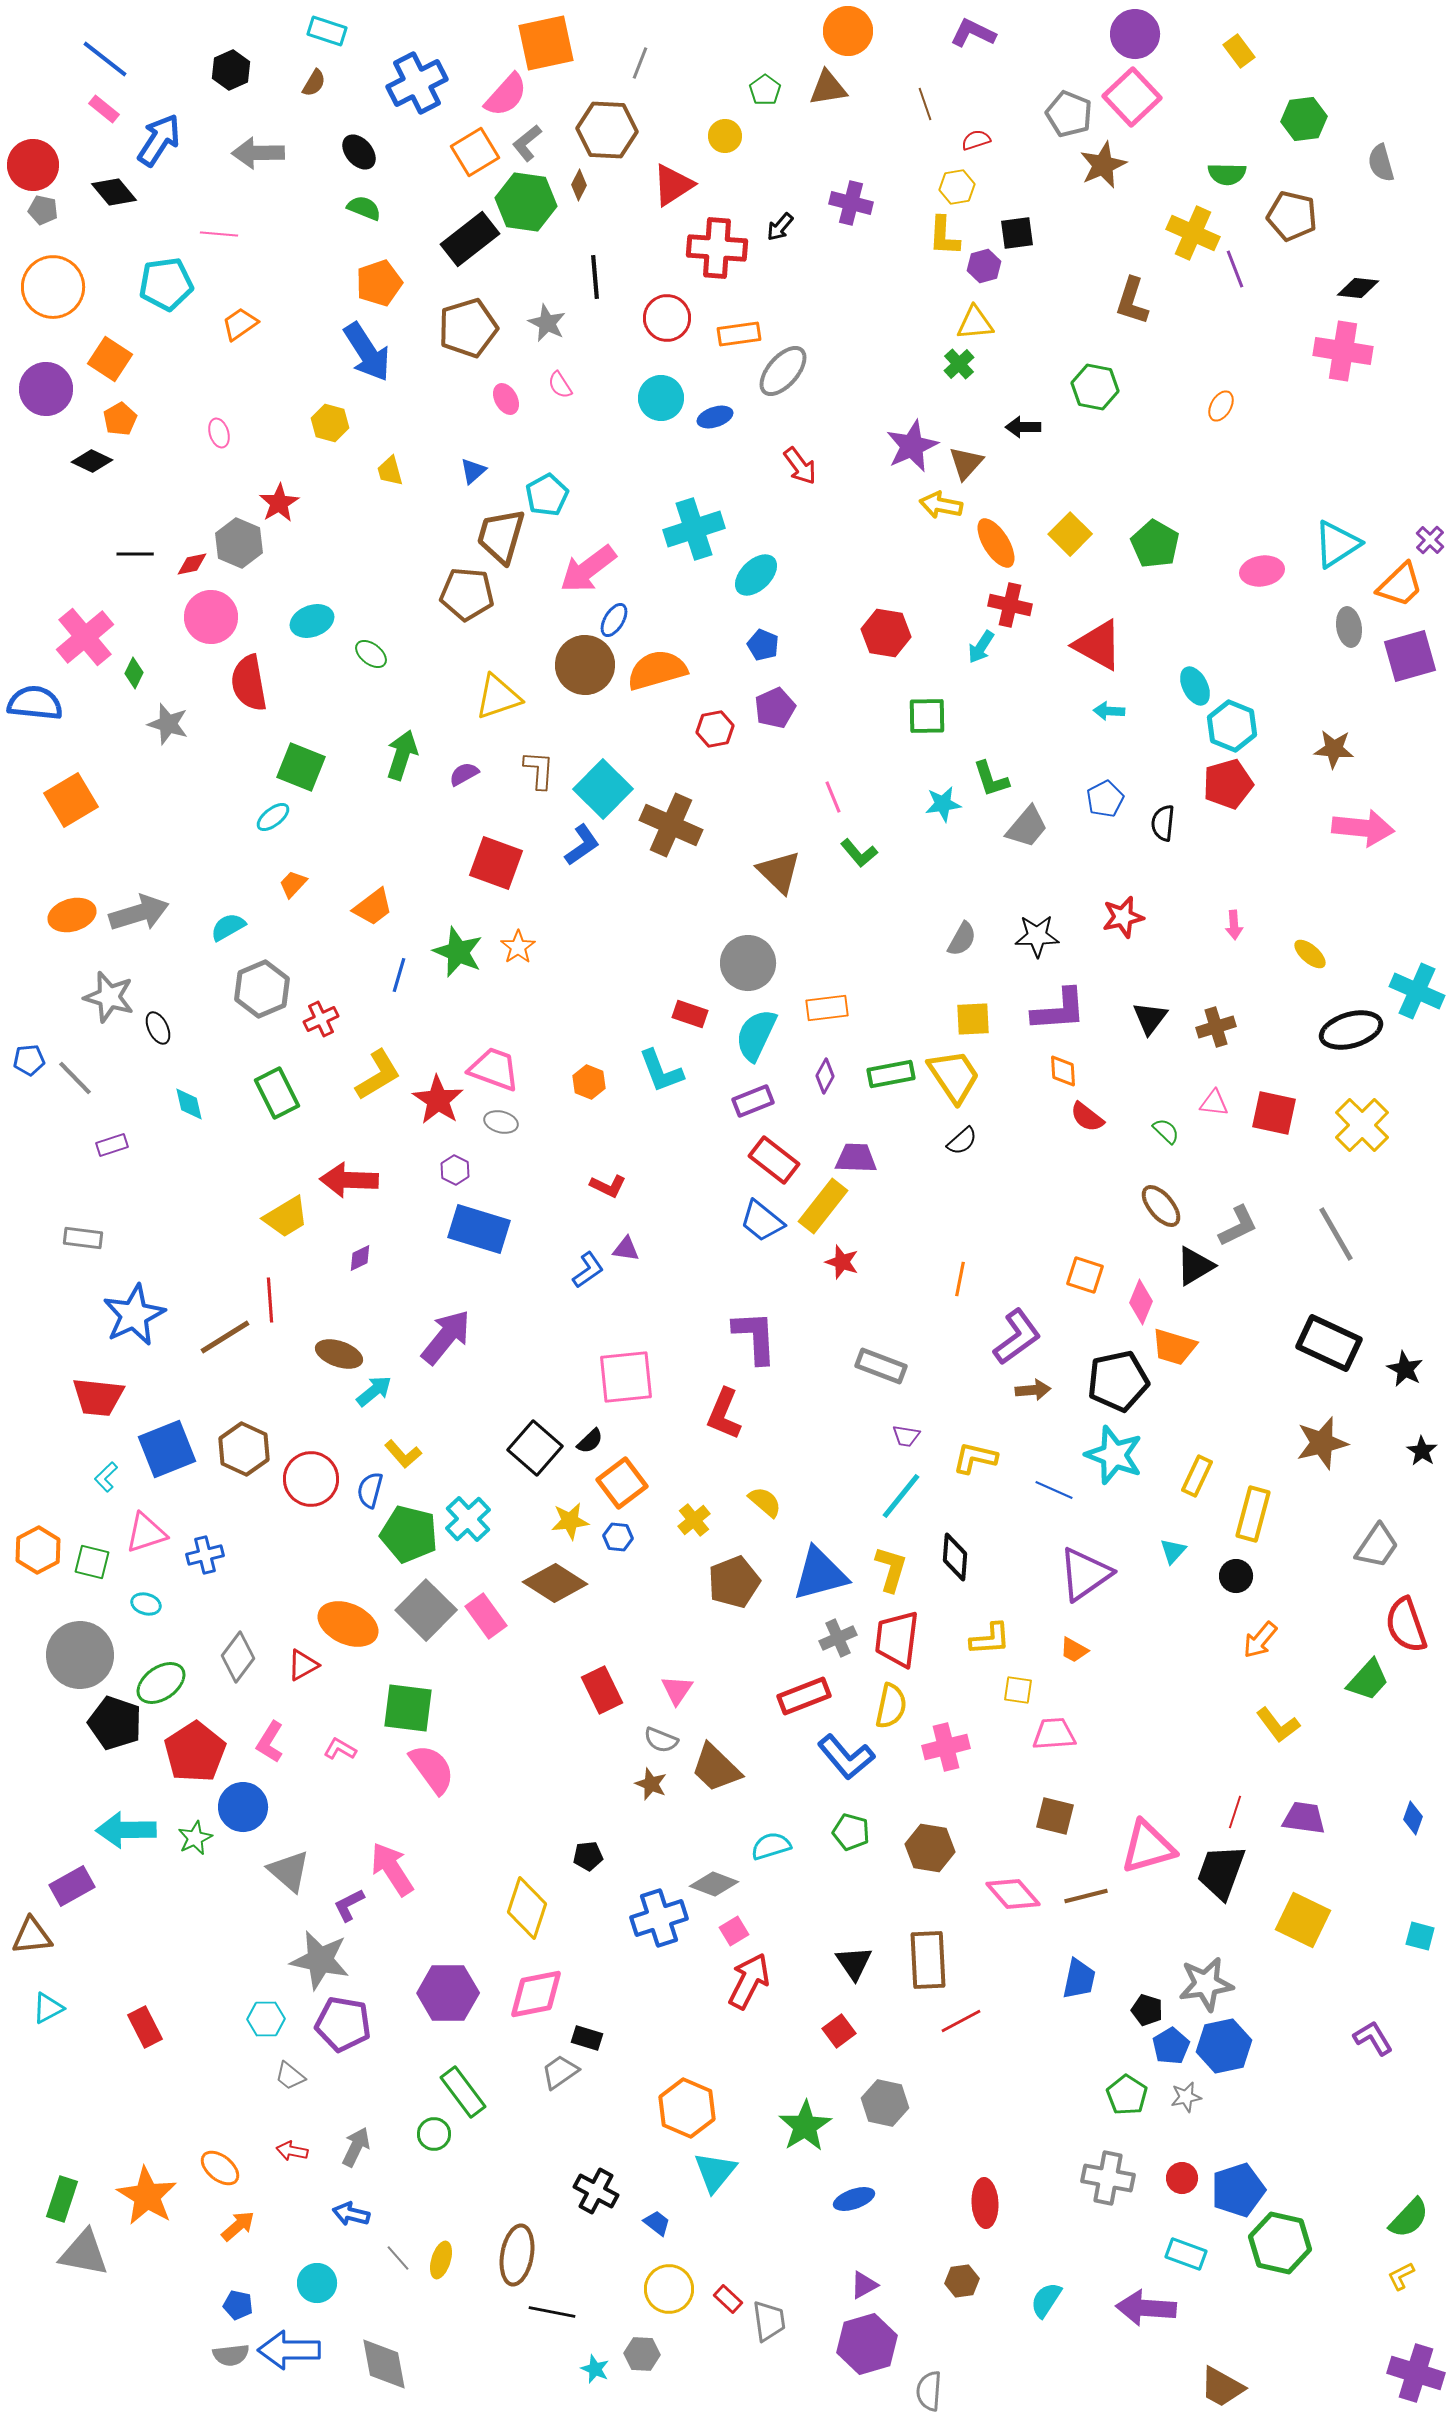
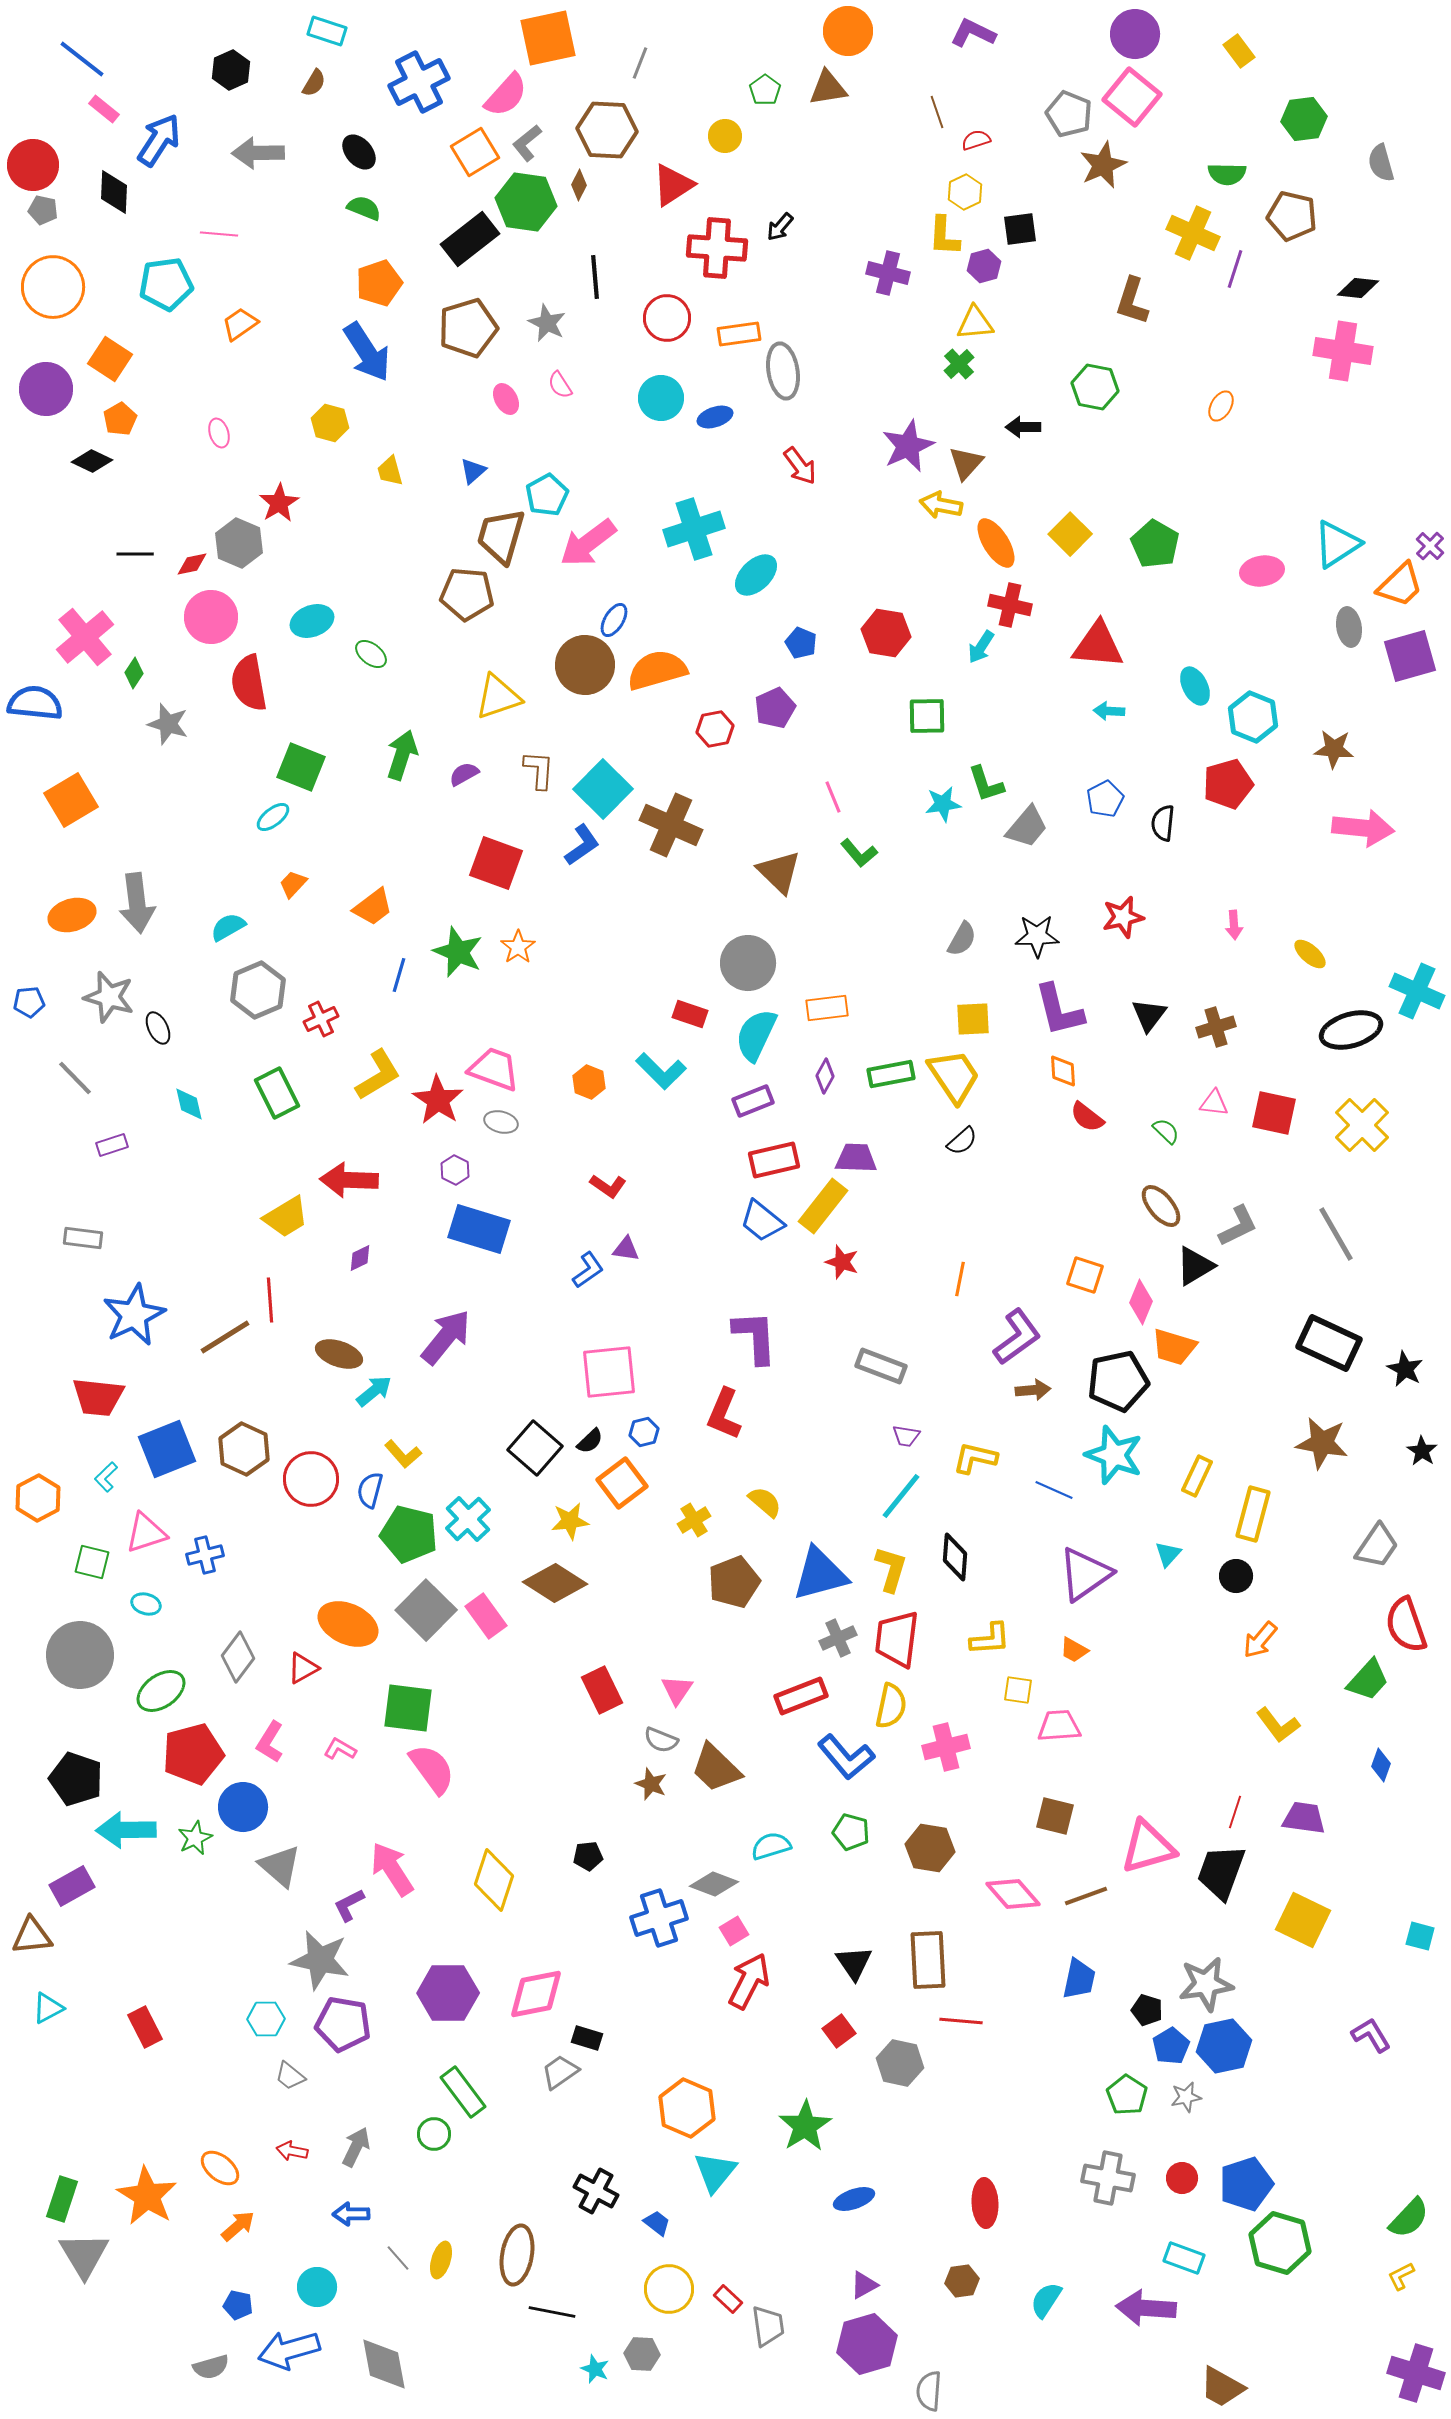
orange square at (546, 43): moved 2 px right, 5 px up
blue line at (105, 59): moved 23 px left
blue cross at (417, 83): moved 2 px right, 1 px up
pink square at (1132, 97): rotated 8 degrees counterclockwise
brown line at (925, 104): moved 12 px right, 8 px down
yellow hexagon at (957, 187): moved 8 px right, 5 px down; rotated 16 degrees counterclockwise
black diamond at (114, 192): rotated 42 degrees clockwise
purple cross at (851, 203): moved 37 px right, 70 px down
black square at (1017, 233): moved 3 px right, 4 px up
purple line at (1235, 269): rotated 39 degrees clockwise
gray ellipse at (783, 371): rotated 50 degrees counterclockwise
purple star at (912, 446): moved 4 px left
purple cross at (1430, 540): moved 6 px down
pink arrow at (588, 569): moved 26 px up
blue pentagon at (763, 645): moved 38 px right, 2 px up
red triangle at (1098, 645): rotated 24 degrees counterclockwise
green diamond at (134, 673): rotated 8 degrees clockwise
cyan hexagon at (1232, 726): moved 21 px right, 9 px up
green L-shape at (991, 779): moved 5 px left, 5 px down
gray arrow at (139, 913): moved 2 px left, 10 px up; rotated 100 degrees clockwise
gray hexagon at (262, 989): moved 4 px left, 1 px down
purple L-shape at (1059, 1010): rotated 80 degrees clockwise
black triangle at (1150, 1018): moved 1 px left, 3 px up
blue pentagon at (29, 1060): moved 58 px up
cyan L-shape at (661, 1071): rotated 24 degrees counterclockwise
red rectangle at (774, 1160): rotated 51 degrees counterclockwise
red L-shape at (608, 1186): rotated 9 degrees clockwise
pink square at (626, 1377): moved 17 px left, 5 px up
brown star at (1322, 1443): rotated 24 degrees clockwise
yellow cross at (694, 1520): rotated 8 degrees clockwise
blue hexagon at (618, 1537): moved 26 px right, 105 px up; rotated 20 degrees counterclockwise
orange hexagon at (38, 1550): moved 52 px up
cyan triangle at (1173, 1551): moved 5 px left, 3 px down
red triangle at (303, 1665): moved 3 px down
green ellipse at (161, 1683): moved 8 px down
red rectangle at (804, 1696): moved 3 px left
black pentagon at (115, 1723): moved 39 px left, 56 px down
pink trapezoid at (1054, 1734): moved 5 px right, 8 px up
red pentagon at (195, 1752): moved 2 px left, 2 px down; rotated 18 degrees clockwise
blue diamond at (1413, 1818): moved 32 px left, 53 px up
gray triangle at (289, 1871): moved 9 px left, 5 px up
brown line at (1086, 1896): rotated 6 degrees counterclockwise
yellow diamond at (527, 1908): moved 33 px left, 28 px up
red line at (961, 2021): rotated 33 degrees clockwise
purple L-shape at (1373, 2038): moved 2 px left, 3 px up
gray hexagon at (885, 2103): moved 15 px right, 40 px up
blue pentagon at (1238, 2190): moved 8 px right, 6 px up
blue arrow at (351, 2214): rotated 15 degrees counterclockwise
green hexagon at (1280, 2243): rotated 4 degrees clockwise
gray triangle at (84, 2253): moved 2 px down; rotated 48 degrees clockwise
cyan rectangle at (1186, 2254): moved 2 px left, 4 px down
cyan circle at (317, 2283): moved 4 px down
gray trapezoid at (769, 2321): moved 1 px left, 5 px down
blue arrow at (289, 2350): rotated 16 degrees counterclockwise
gray semicircle at (231, 2355): moved 20 px left, 12 px down; rotated 9 degrees counterclockwise
